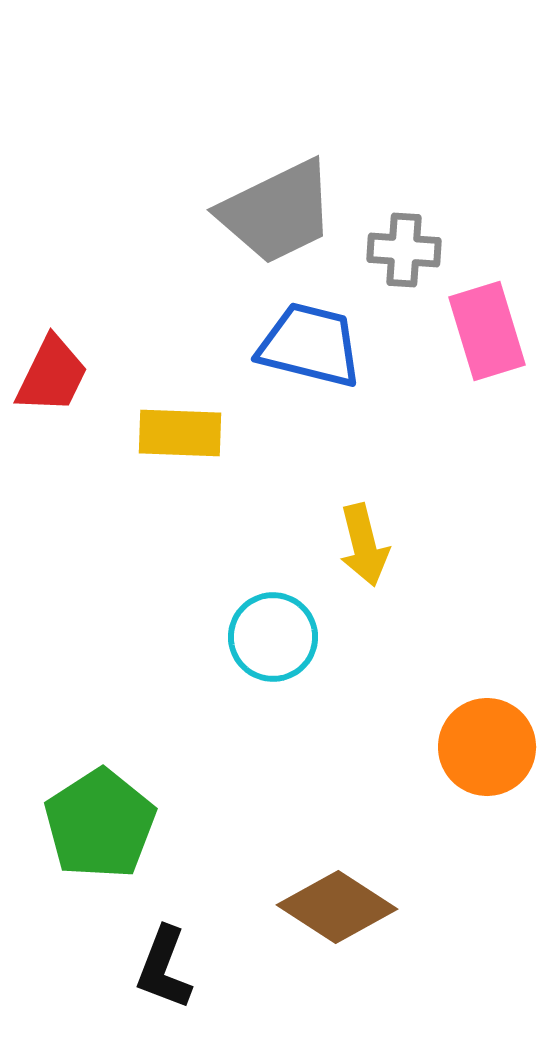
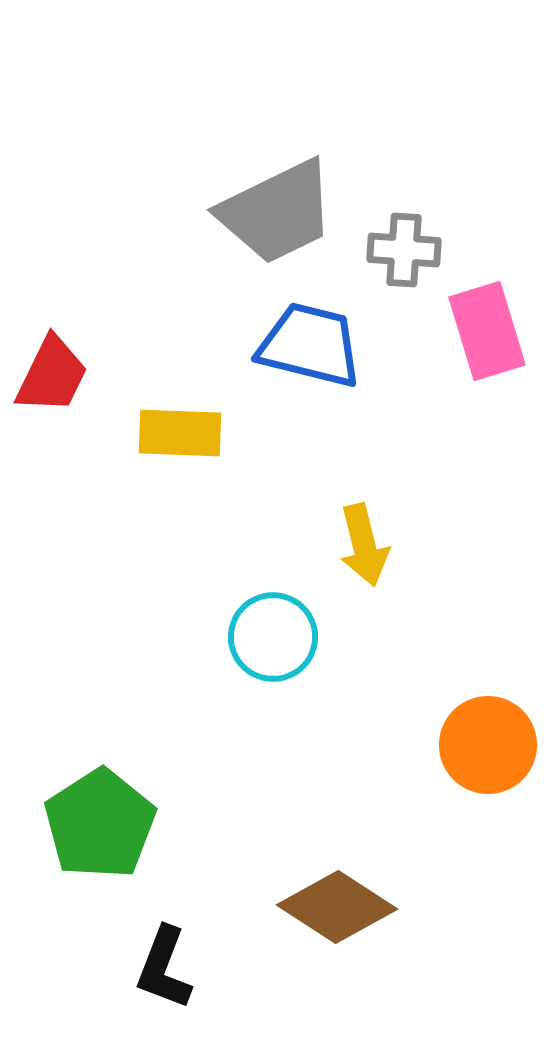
orange circle: moved 1 px right, 2 px up
